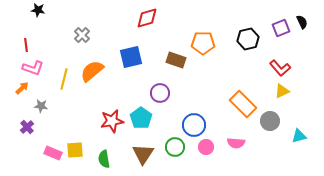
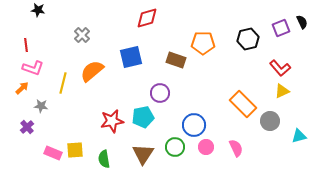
yellow line: moved 1 px left, 4 px down
cyan pentagon: moved 2 px right, 1 px up; rotated 25 degrees clockwise
pink semicircle: moved 5 px down; rotated 120 degrees counterclockwise
